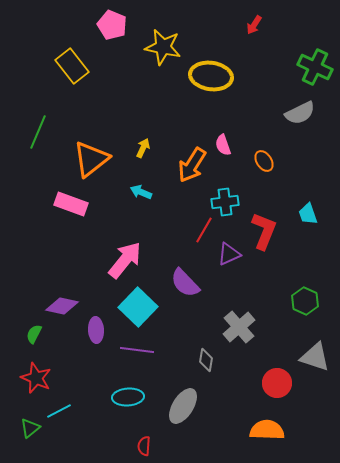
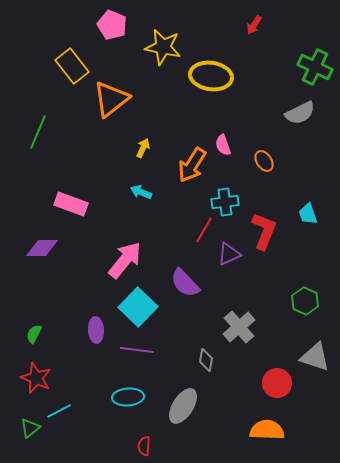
orange triangle: moved 20 px right, 60 px up
purple diamond: moved 20 px left, 58 px up; rotated 12 degrees counterclockwise
